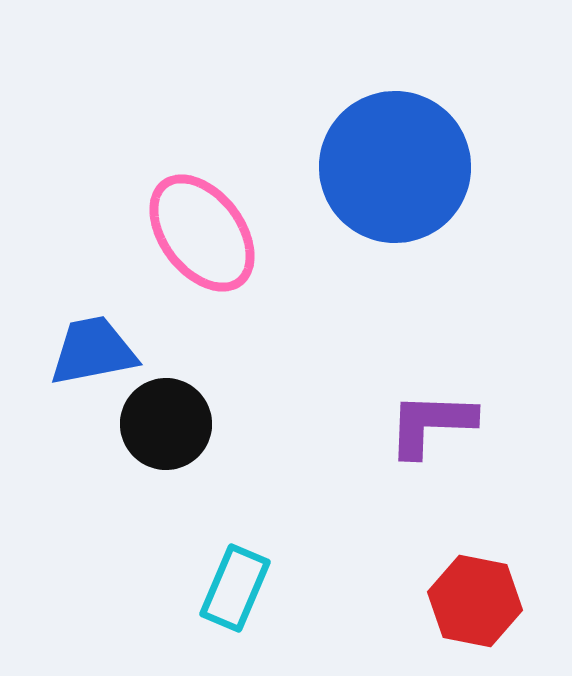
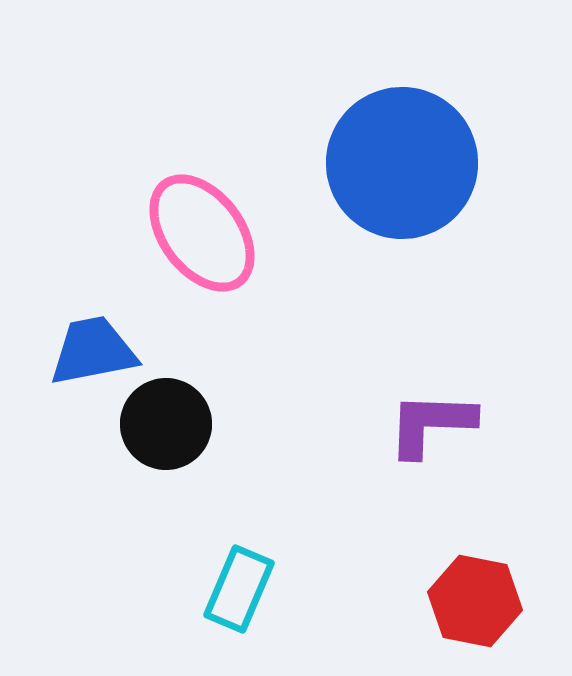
blue circle: moved 7 px right, 4 px up
cyan rectangle: moved 4 px right, 1 px down
